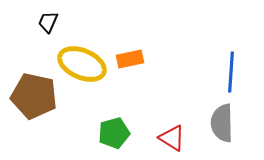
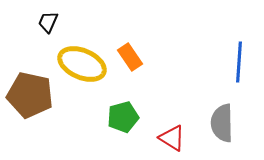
orange rectangle: moved 2 px up; rotated 68 degrees clockwise
blue line: moved 8 px right, 10 px up
brown pentagon: moved 4 px left, 1 px up
green pentagon: moved 9 px right, 16 px up
